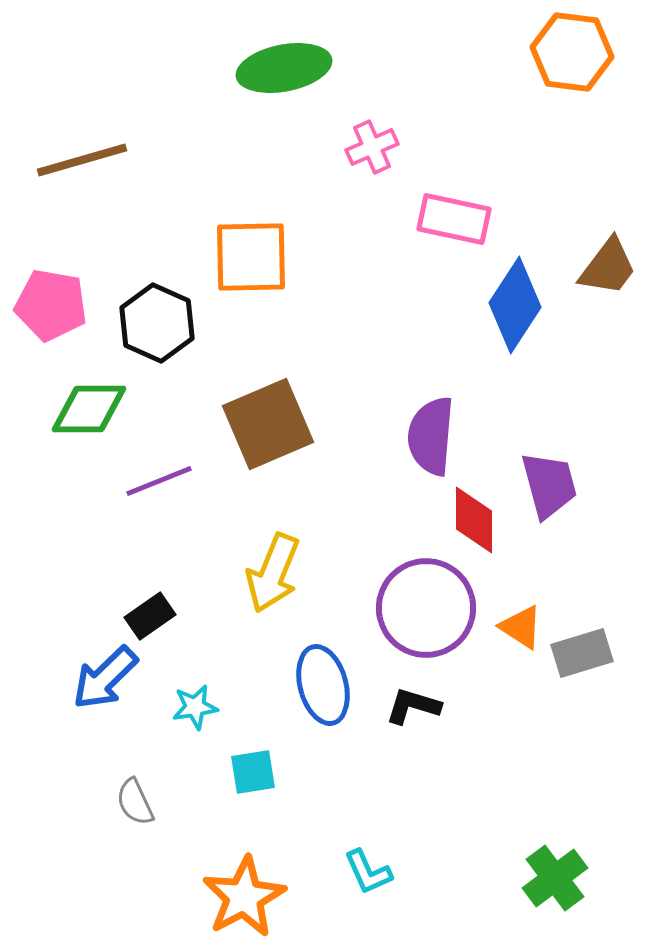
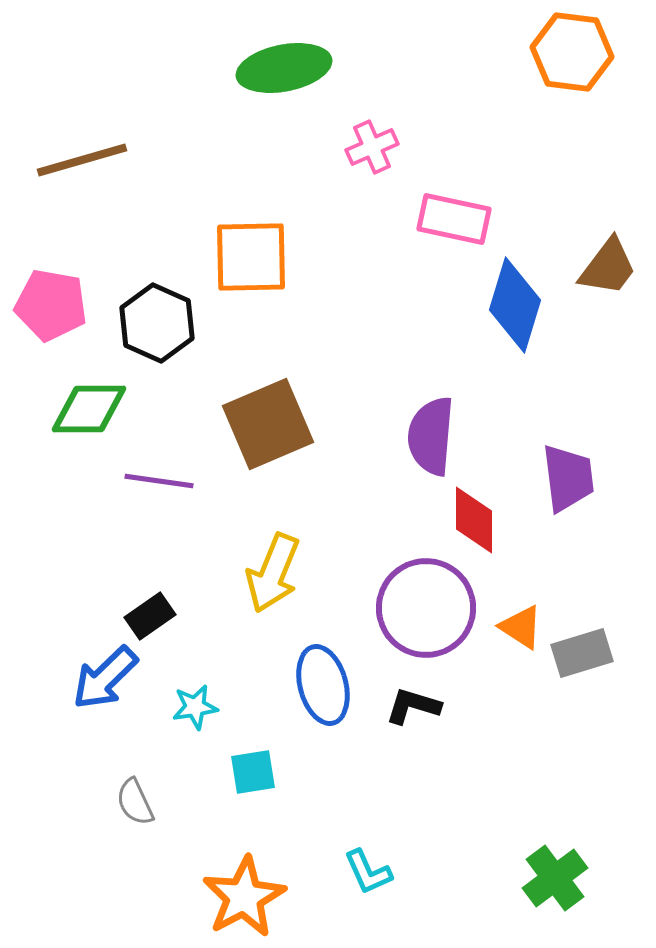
blue diamond: rotated 16 degrees counterclockwise
purple line: rotated 30 degrees clockwise
purple trapezoid: moved 19 px right, 7 px up; rotated 8 degrees clockwise
